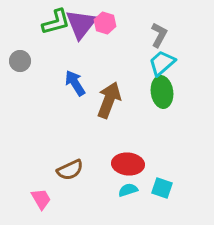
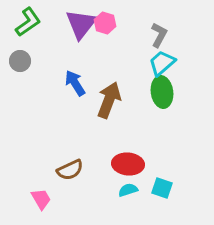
green L-shape: moved 28 px left; rotated 20 degrees counterclockwise
